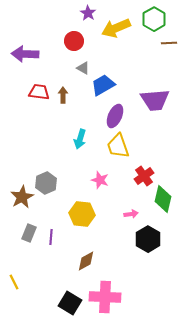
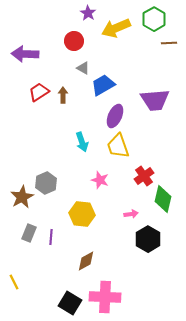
red trapezoid: rotated 40 degrees counterclockwise
cyan arrow: moved 2 px right, 3 px down; rotated 36 degrees counterclockwise
